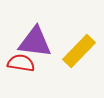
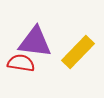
yellow rectangle: moved 1 px left, 1 px down
